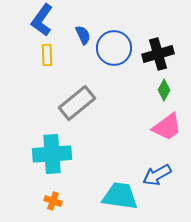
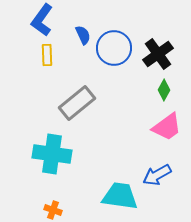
black cross: rotated 20 degrees counterclockwise
cyan cross: rotated 12 degrees clockwise
orange cross: moved 9 px down
